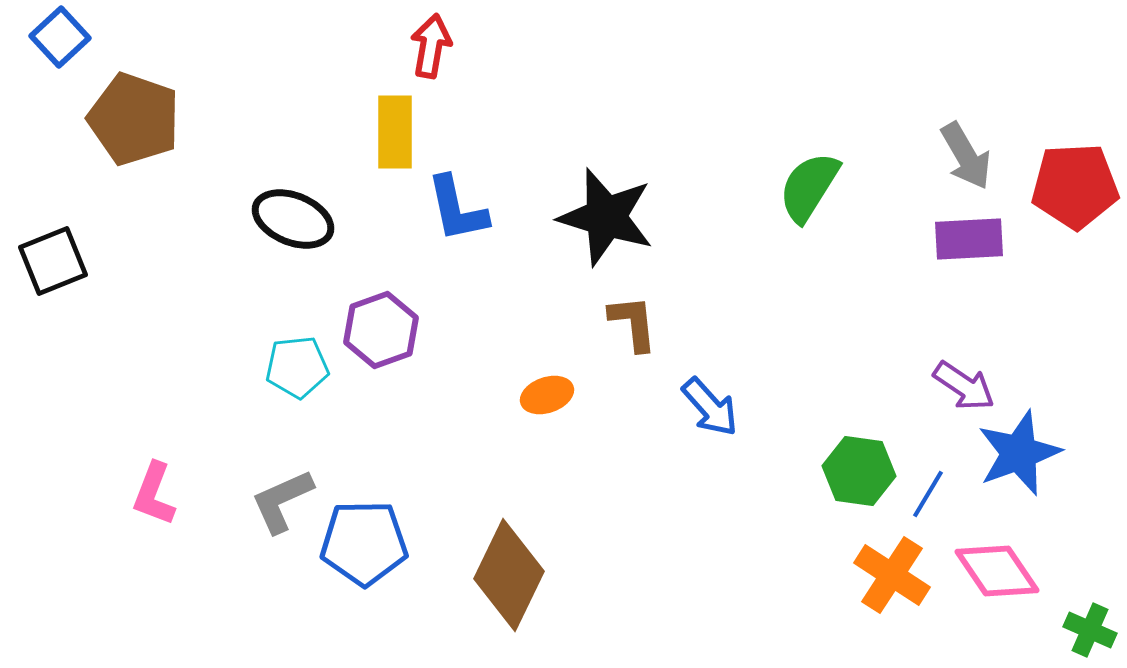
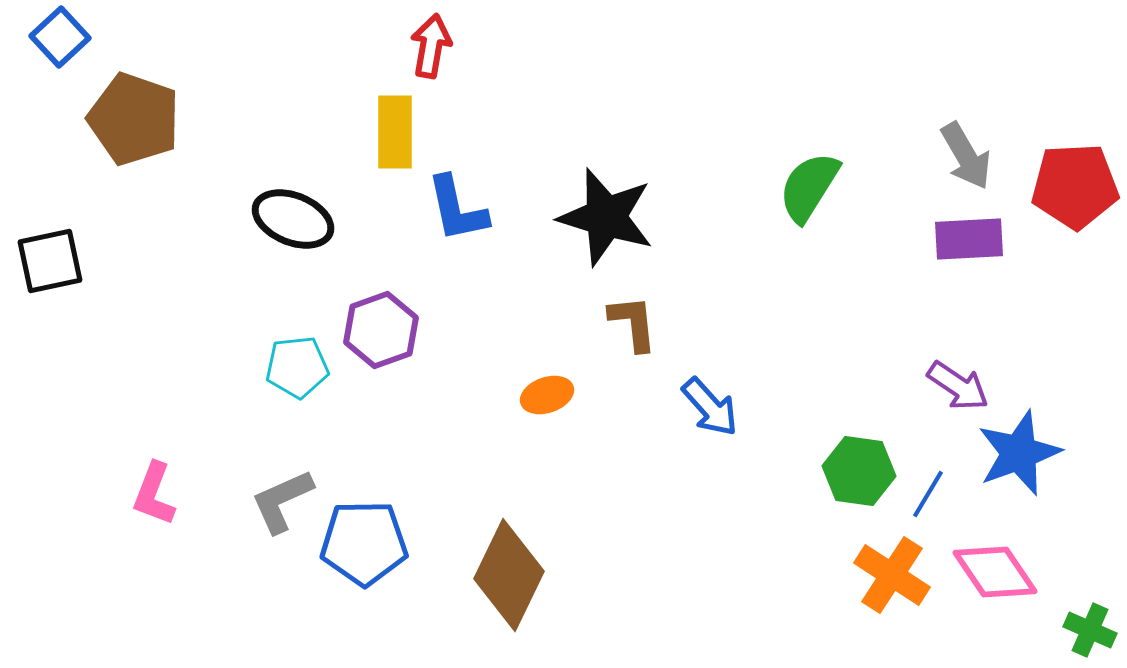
black square: moved 3 px left; rotated 10 degrees clockwise
purple arrow: moved 6 px left
pink diamond: moved 2 px left, 1 px down
